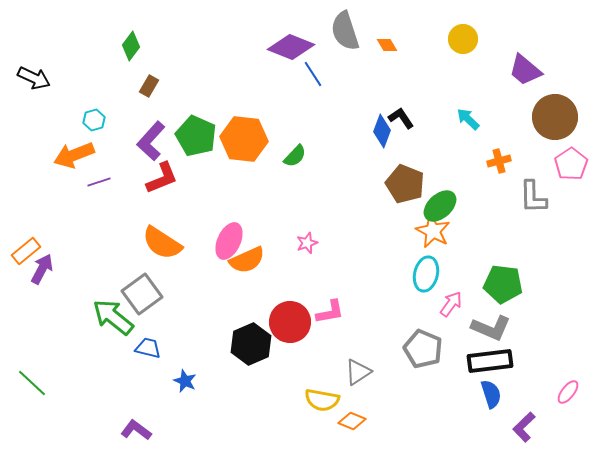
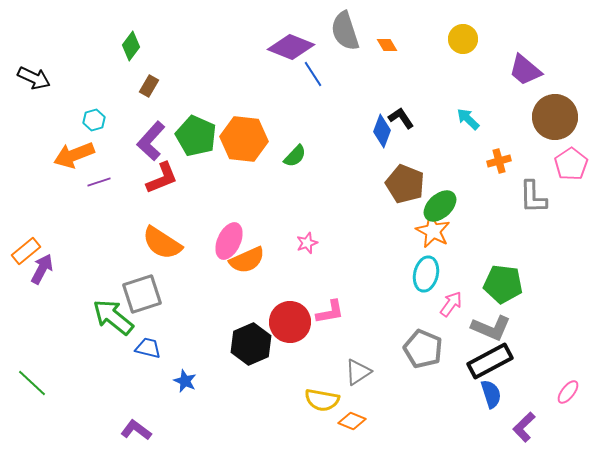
gray square at (142, 294): rotated 18 degrees clockwise
black rectangle at (490, 361): rotated 21 degrees counterclockwise
